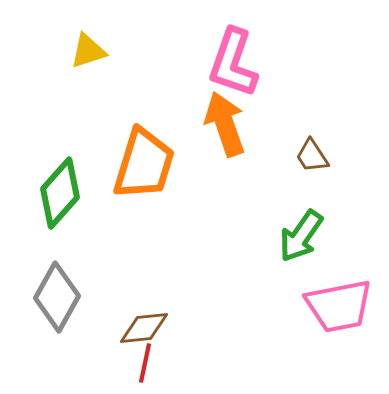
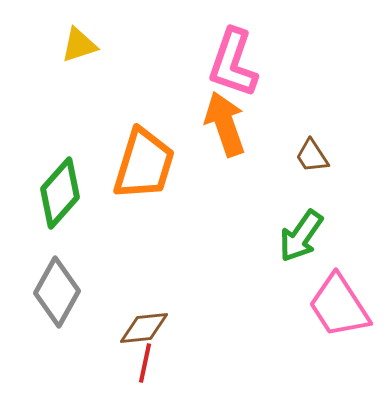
yellow triangle: moved 9 px left, 6 px up
gray diamond: moved 5 px up
pink trapezoid: rotated 68 degrees clockwise
